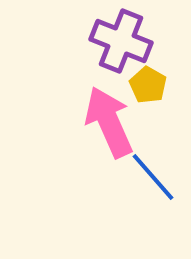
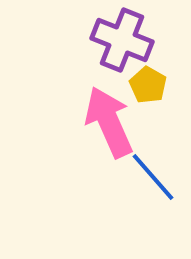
purple cross: moved 1 px right, 1 px up
